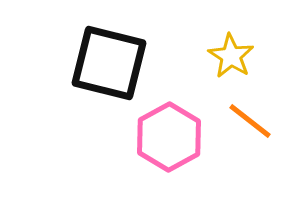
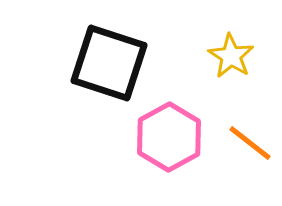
black square: rotated 4 degrees clockwise
orange line: moved 22 px down
